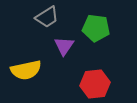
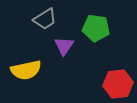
gray trapezoid: moved 2 px left, 2 px down
red hexagon: moved 23 px right
